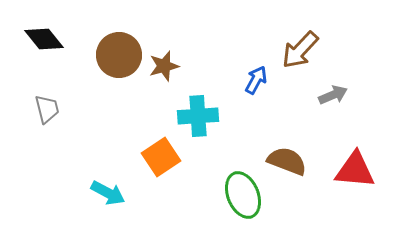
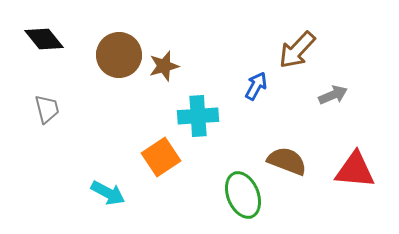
brown arrow: moved 3 px left
blue arrow: moved 6 px down
